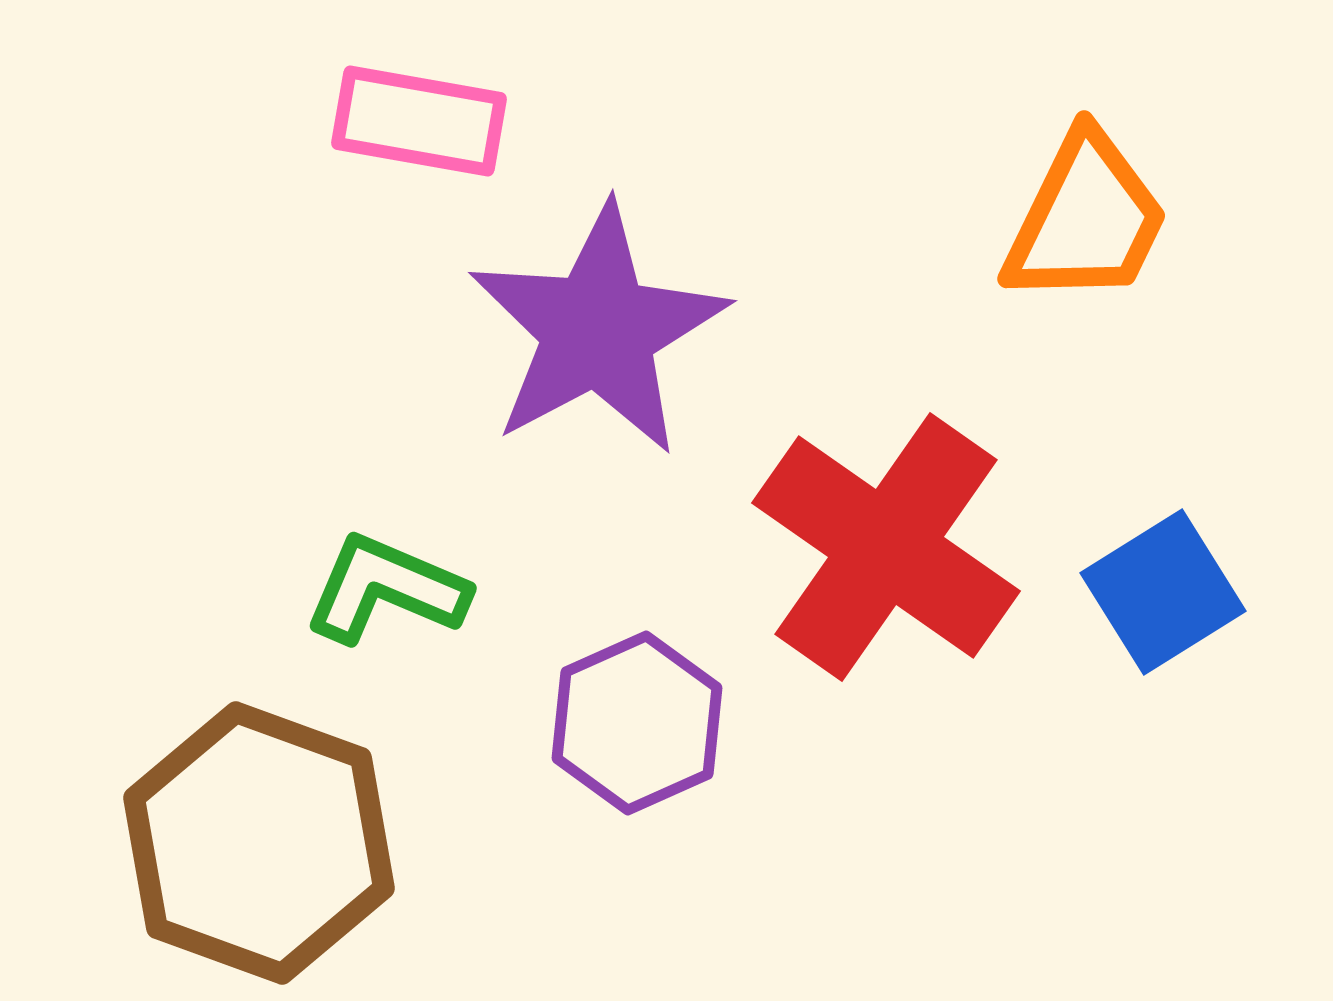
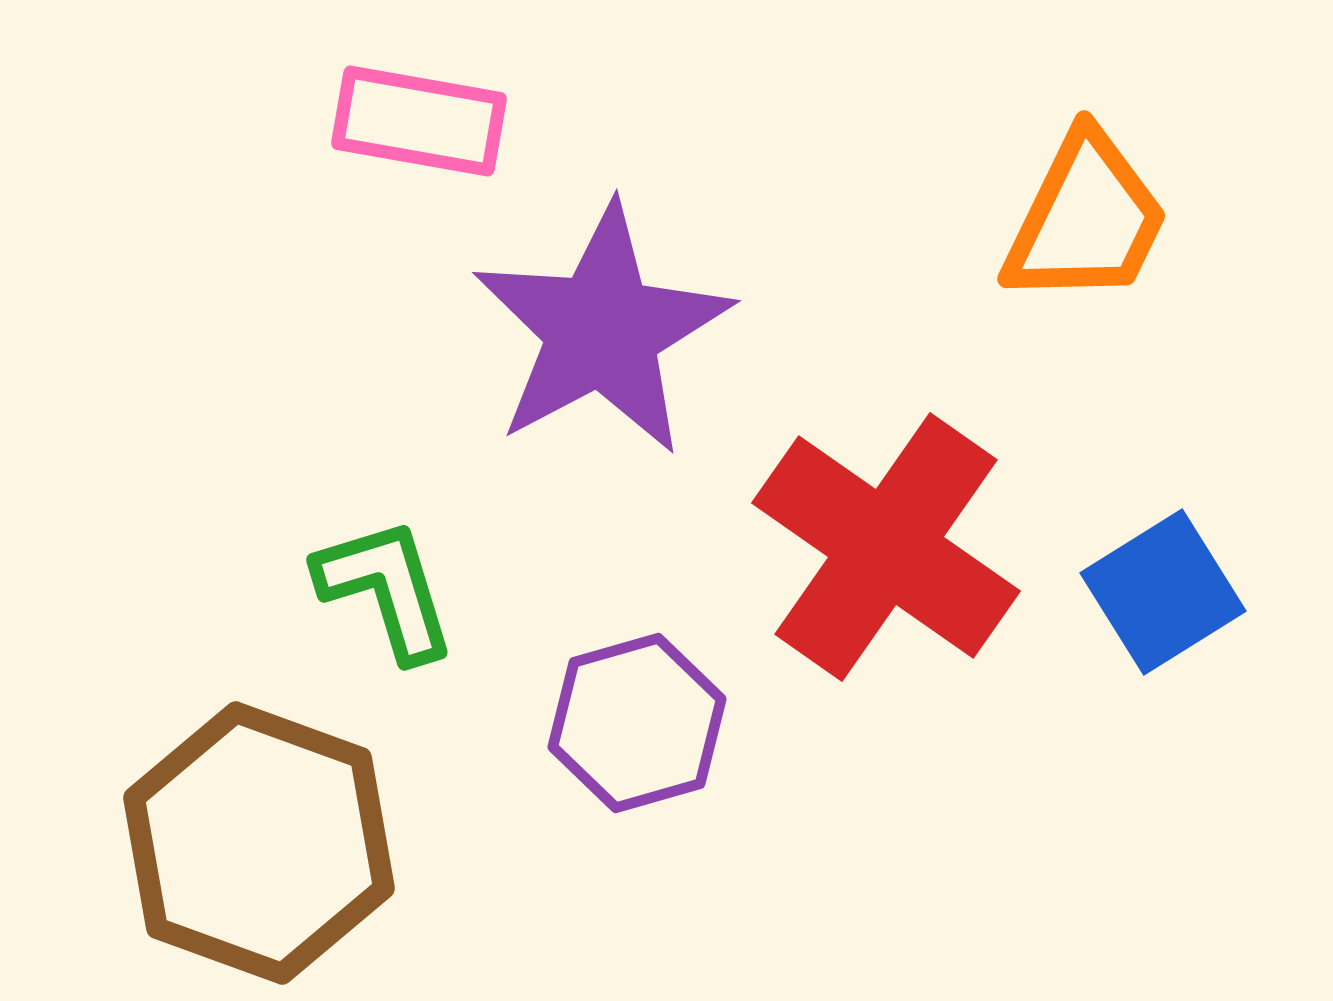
purple star: moved 4 px right
green L-shape: rotated 50 degrees clockwise
purple hexagon: rotated 8 degrees clockwise
